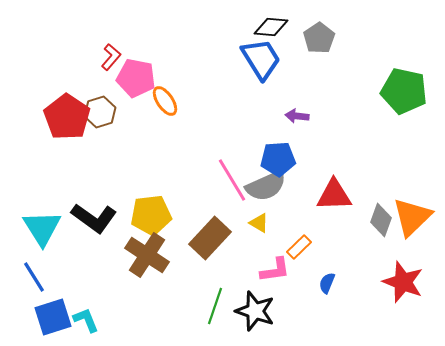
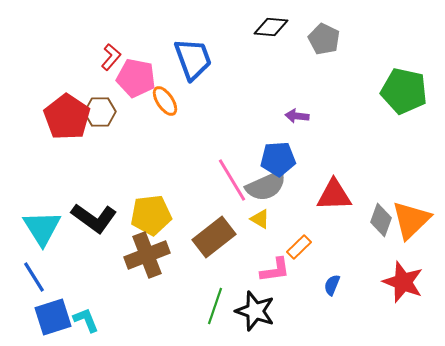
gray pentagon: moved 5 px right, 1 px down; rotated 12 degrees counterclockwise
blue trapezoid: moved 68 px left; rotated 12 degrees clockwise
brown hexagon: rotated 16 degrees clockwise
orange triangle: moved 1 px left, 3 px down
yellow triangle: moved 1 px right, 4 px up
brown rectangle: moved 4 px right, 1 px up; rotated 9 degrees clockwise
brown cross: rotated 36 degrees clockwise
blue semicircle: moved 5 px right, 2 px down
